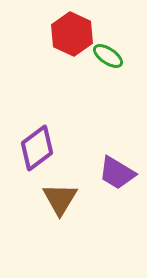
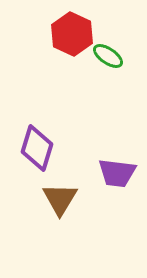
purple diamond: rotated 36 degrees counterclockwise
purple trapezoid: rotated 24 degrees counterclockwise
